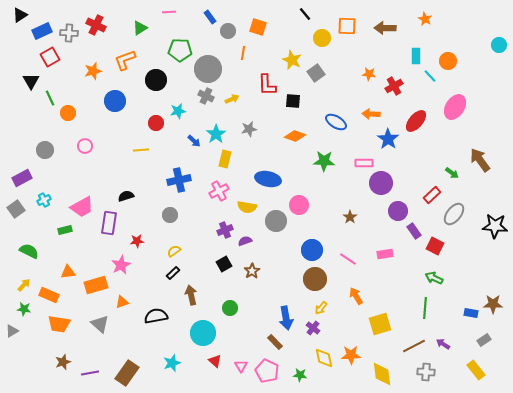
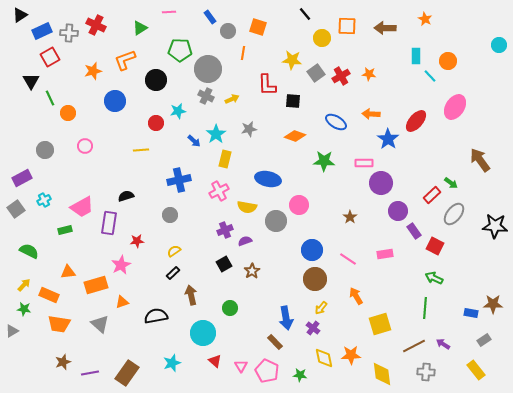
yellow star at (292, 60): rotated 18 degrees counterclockwise
red cross at (394, 86): moved 53 px left, 10 px up
green arrow at (452, 173): moved 1 px left, 10 px down
